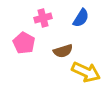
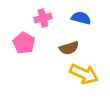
blue semicircle: rotated 108 degrees counterclockwise
brown semicircle: moved 6 px right, 3 px up
yellow arrow: moved 2 px left, 2 px down
